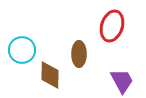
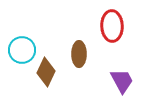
red ellipse: rotated 20 degrees counterclockwise
brown diamond: moved 4 px left, 3 px up; rotated 24 degrees clockwise
